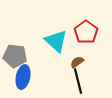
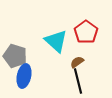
gray pentagon: rotated 10 degrees clockwise
blue ellipse: moved 1 px right, 1 px up
